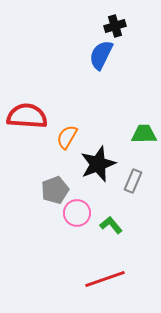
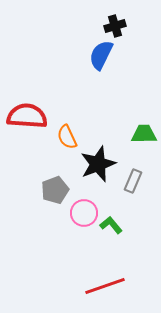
orange semicircle: rotated 55 degrees counterclockwise
pink circle: moved 7 px right
red line: moved 7 px down
